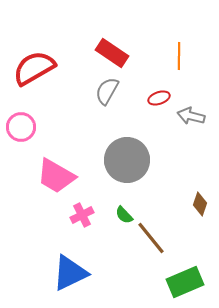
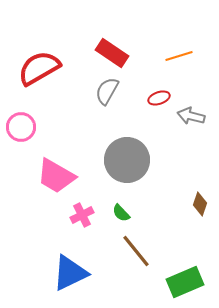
orange line: rotated 72 degrees clockwise
red semicircle: moved 5 px right
green semicircle: moved 3 px left, 2 px up
brown line: moved 15 px left, 13 px down
